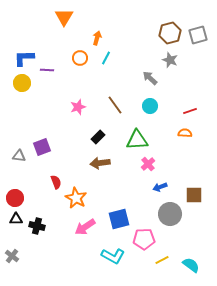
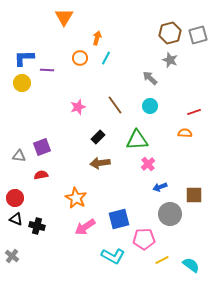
red line: moved 4 px right, 1 px down
red semicircle: moved 15 px left, 7 px up; rotated 80 degrees counterclockwise
black triangle: rotated 24 degrees clockwise
